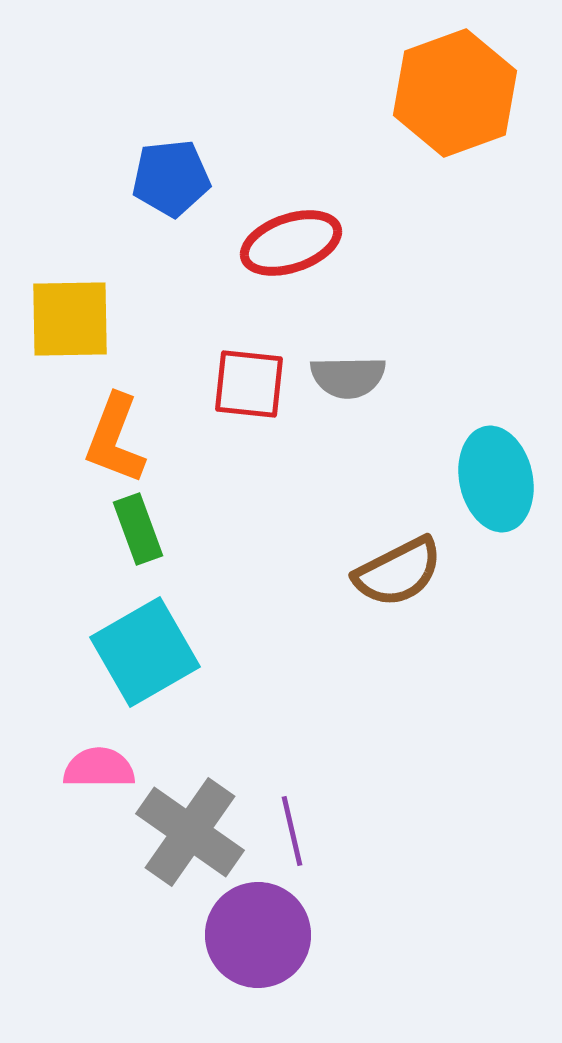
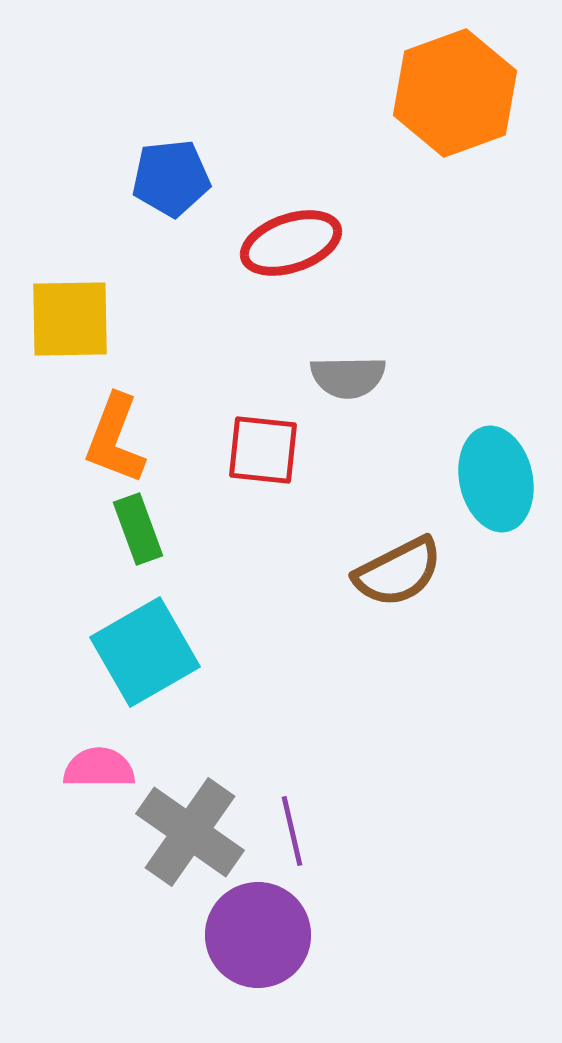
red square: moved 14 px right, 66 px down
